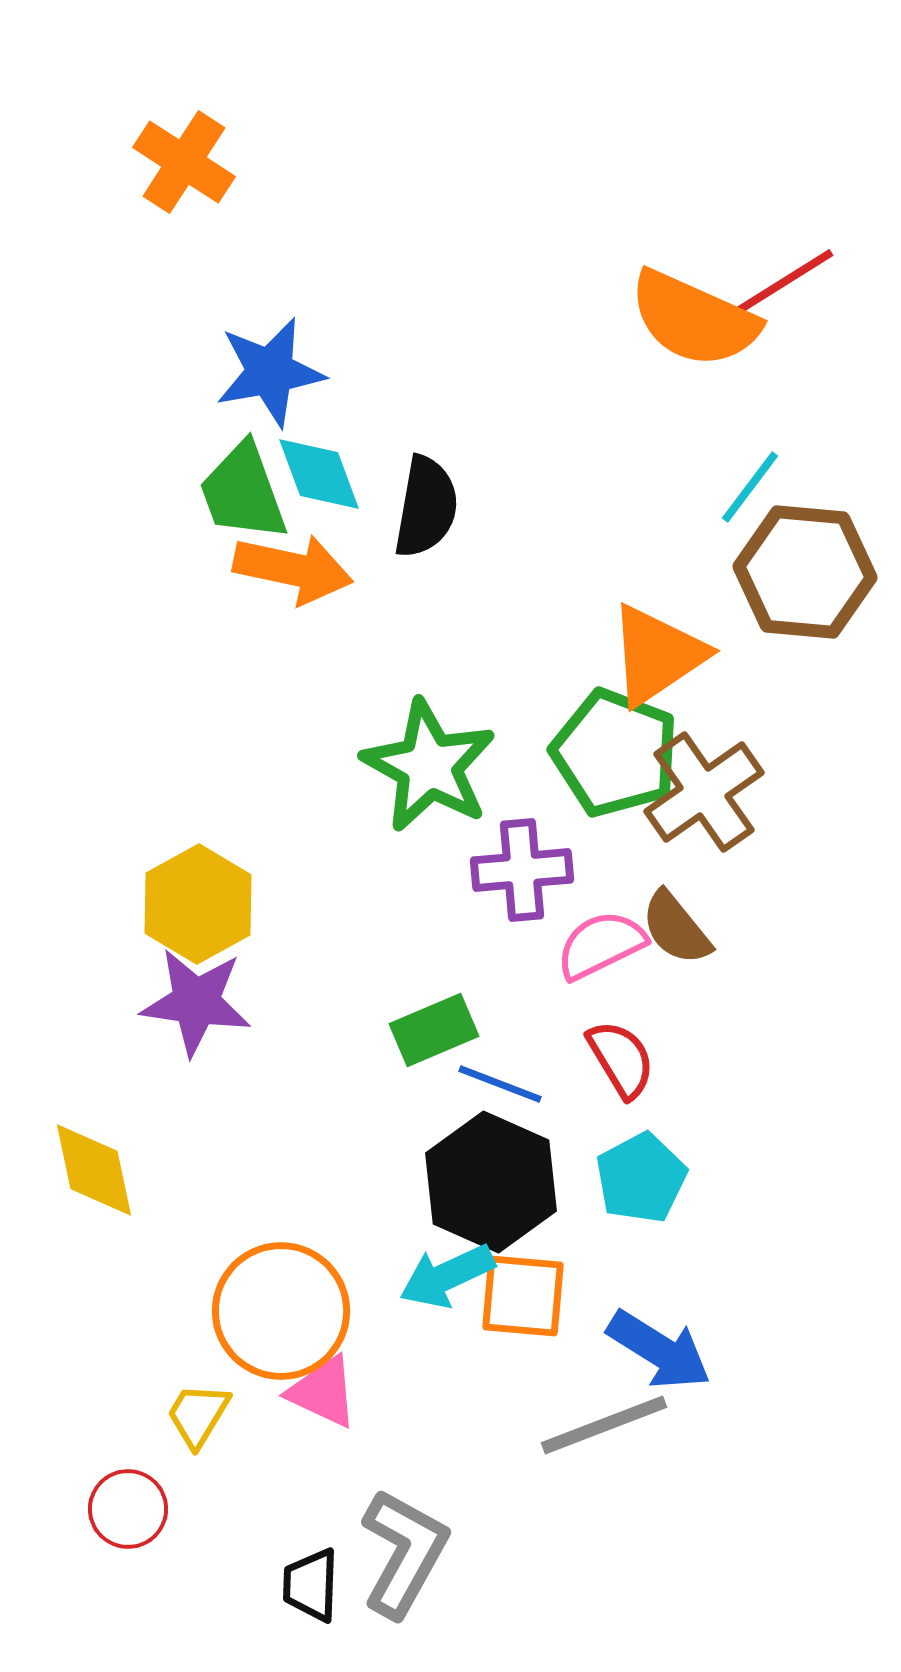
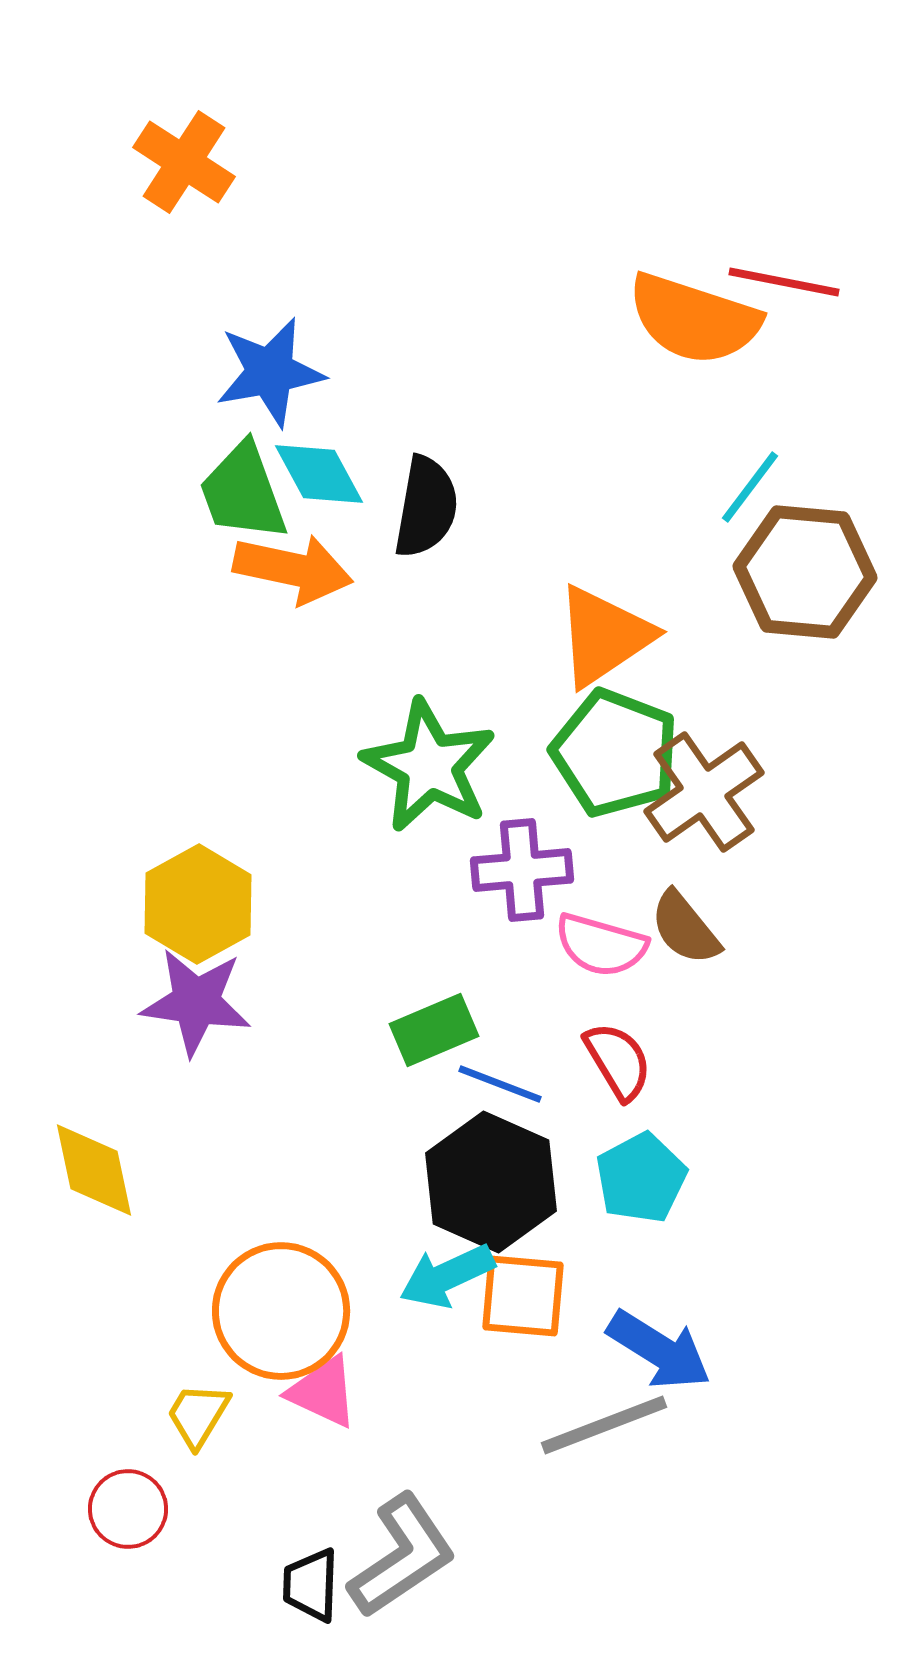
red line: rotated 43 degrees clockwise
orange semicircle: rotated 6 degrees counterclockwise
cyan diamond: rotated 8 degrees counterclockwise
orange triangle: moved 53 px left, 19 px up
brown semicircle: moved 9 px right
pink semicircle: rotated 138 degrees counterclockwise
red semicircle: moved 3 px left, 2 px down
gray L-shape: moved 2 px left, 3 px down; rotated 27 degrees clockwise
